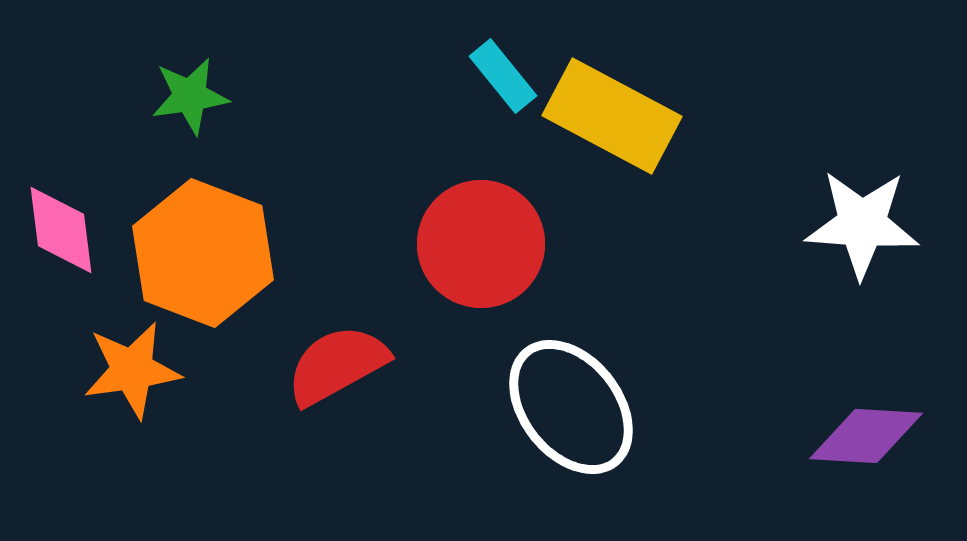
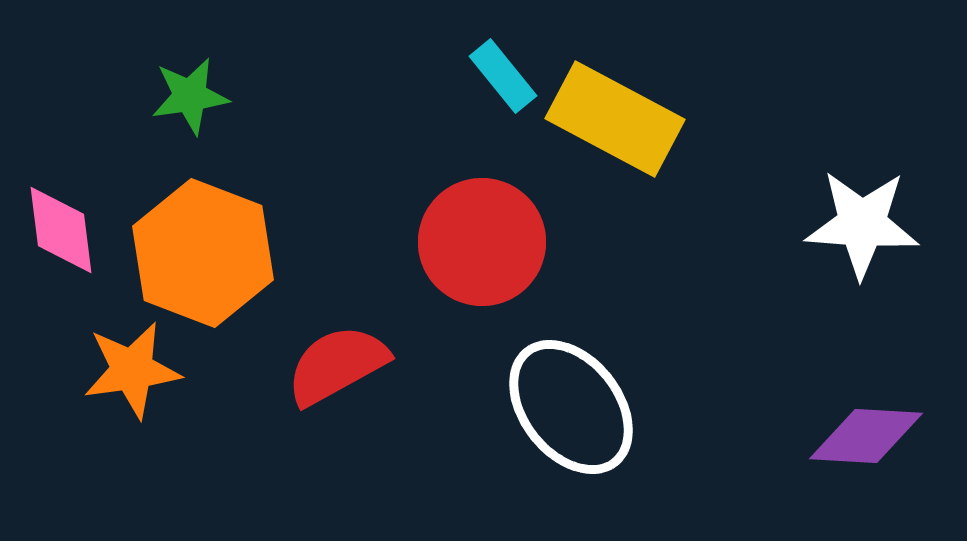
yellow rectangle: moved 3 px right, 3 px down
red circle: moved 1 px right, 2 px up
